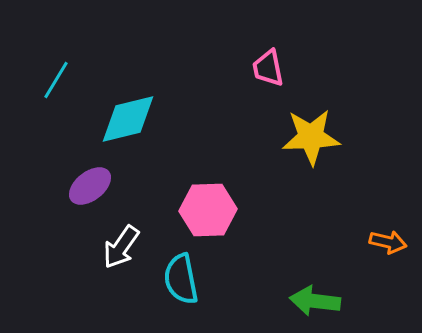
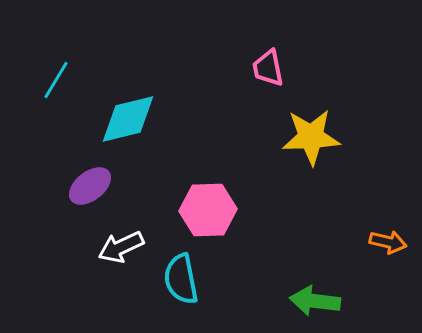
white arrow: rotated 30 degrees clockwise
